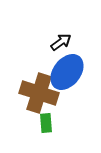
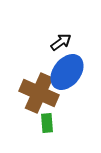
brown cross: rotated 6 degrees clockwise
green rectangle: moved 1 px right
